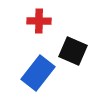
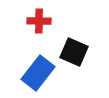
black square: moved 1 px right, 1 px down
